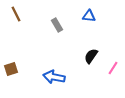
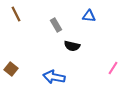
gray rectangle: moved 1 px left
black semicircle: moved 19 px left, 10 px up; rotated 112 degrees counterclockwise
brown square: rotated 32 degrees counterclockwise
